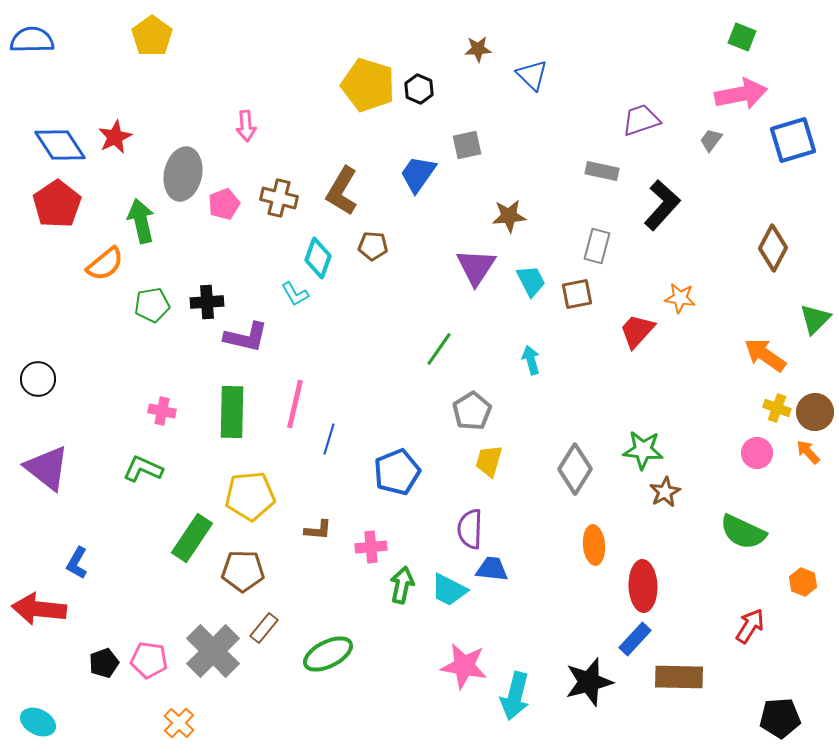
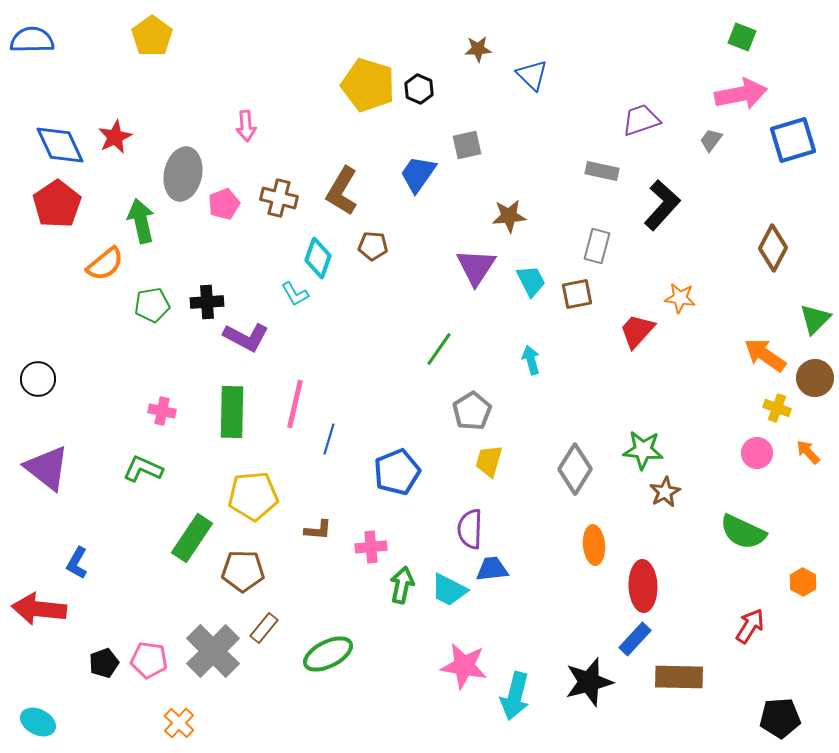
blue diamond at (60, 145): rotated 8 degrees clockwise
purple L-shape at (246, 337): rotated 15 degrees clockwise
brown circle at (815, 412): moved 34 px up
yellow pentagon at (250, 496): moved 3 px right
blue trapezoid at (492, 569): rotated 12 degrees counterclockwise
orange hexagon at (803, 582): rotated 8 degrees clockwise
